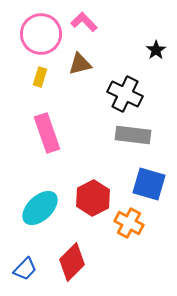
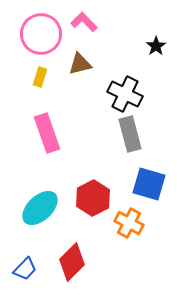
black star: moved 4 px up
gray rectangle: moved 3 px left, 1 px up; rotated 68 degrees clockwise
